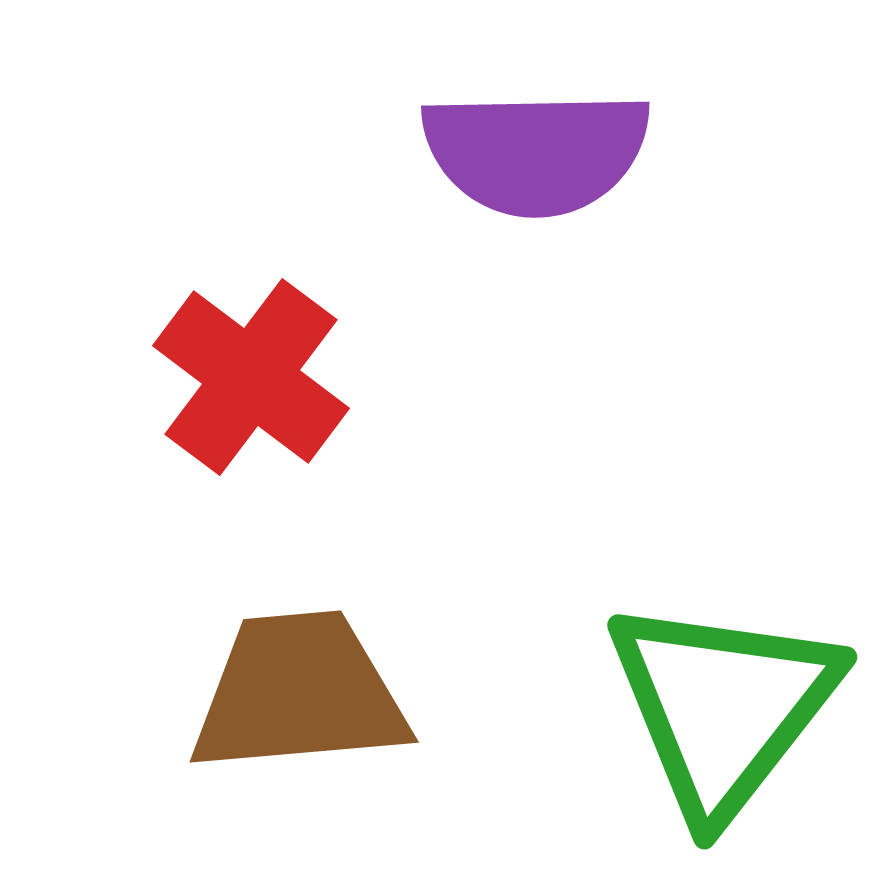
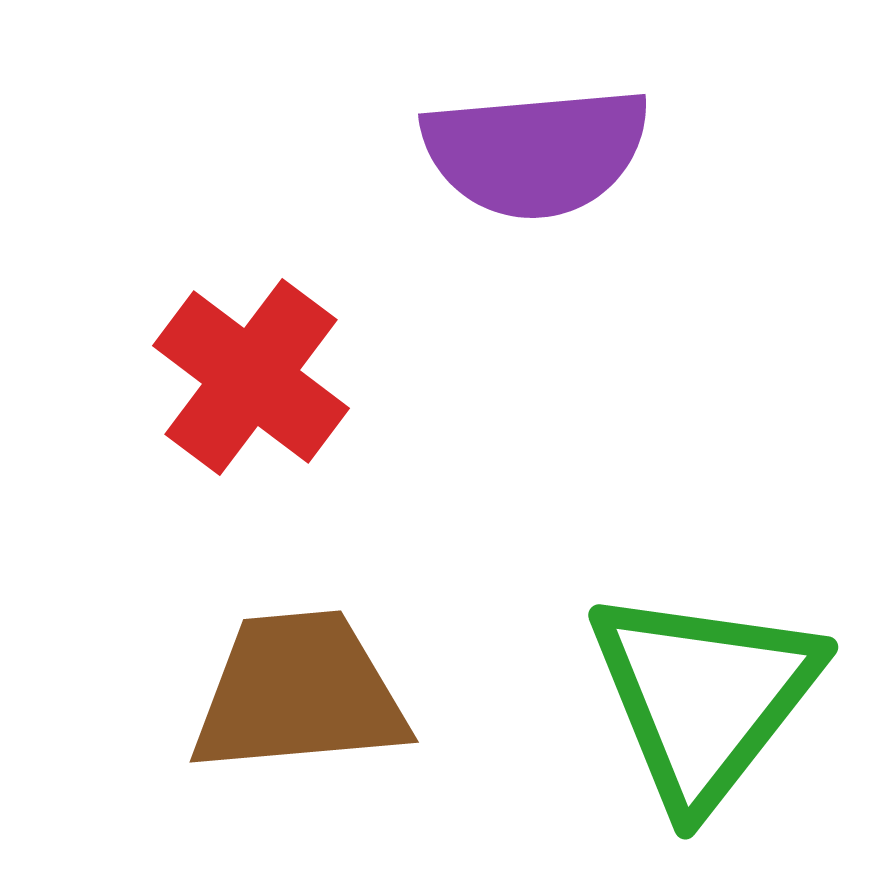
purple semicircle: rotated 4 degrees counterclockwise
green triangle: moved 19 px left, 10 px up
